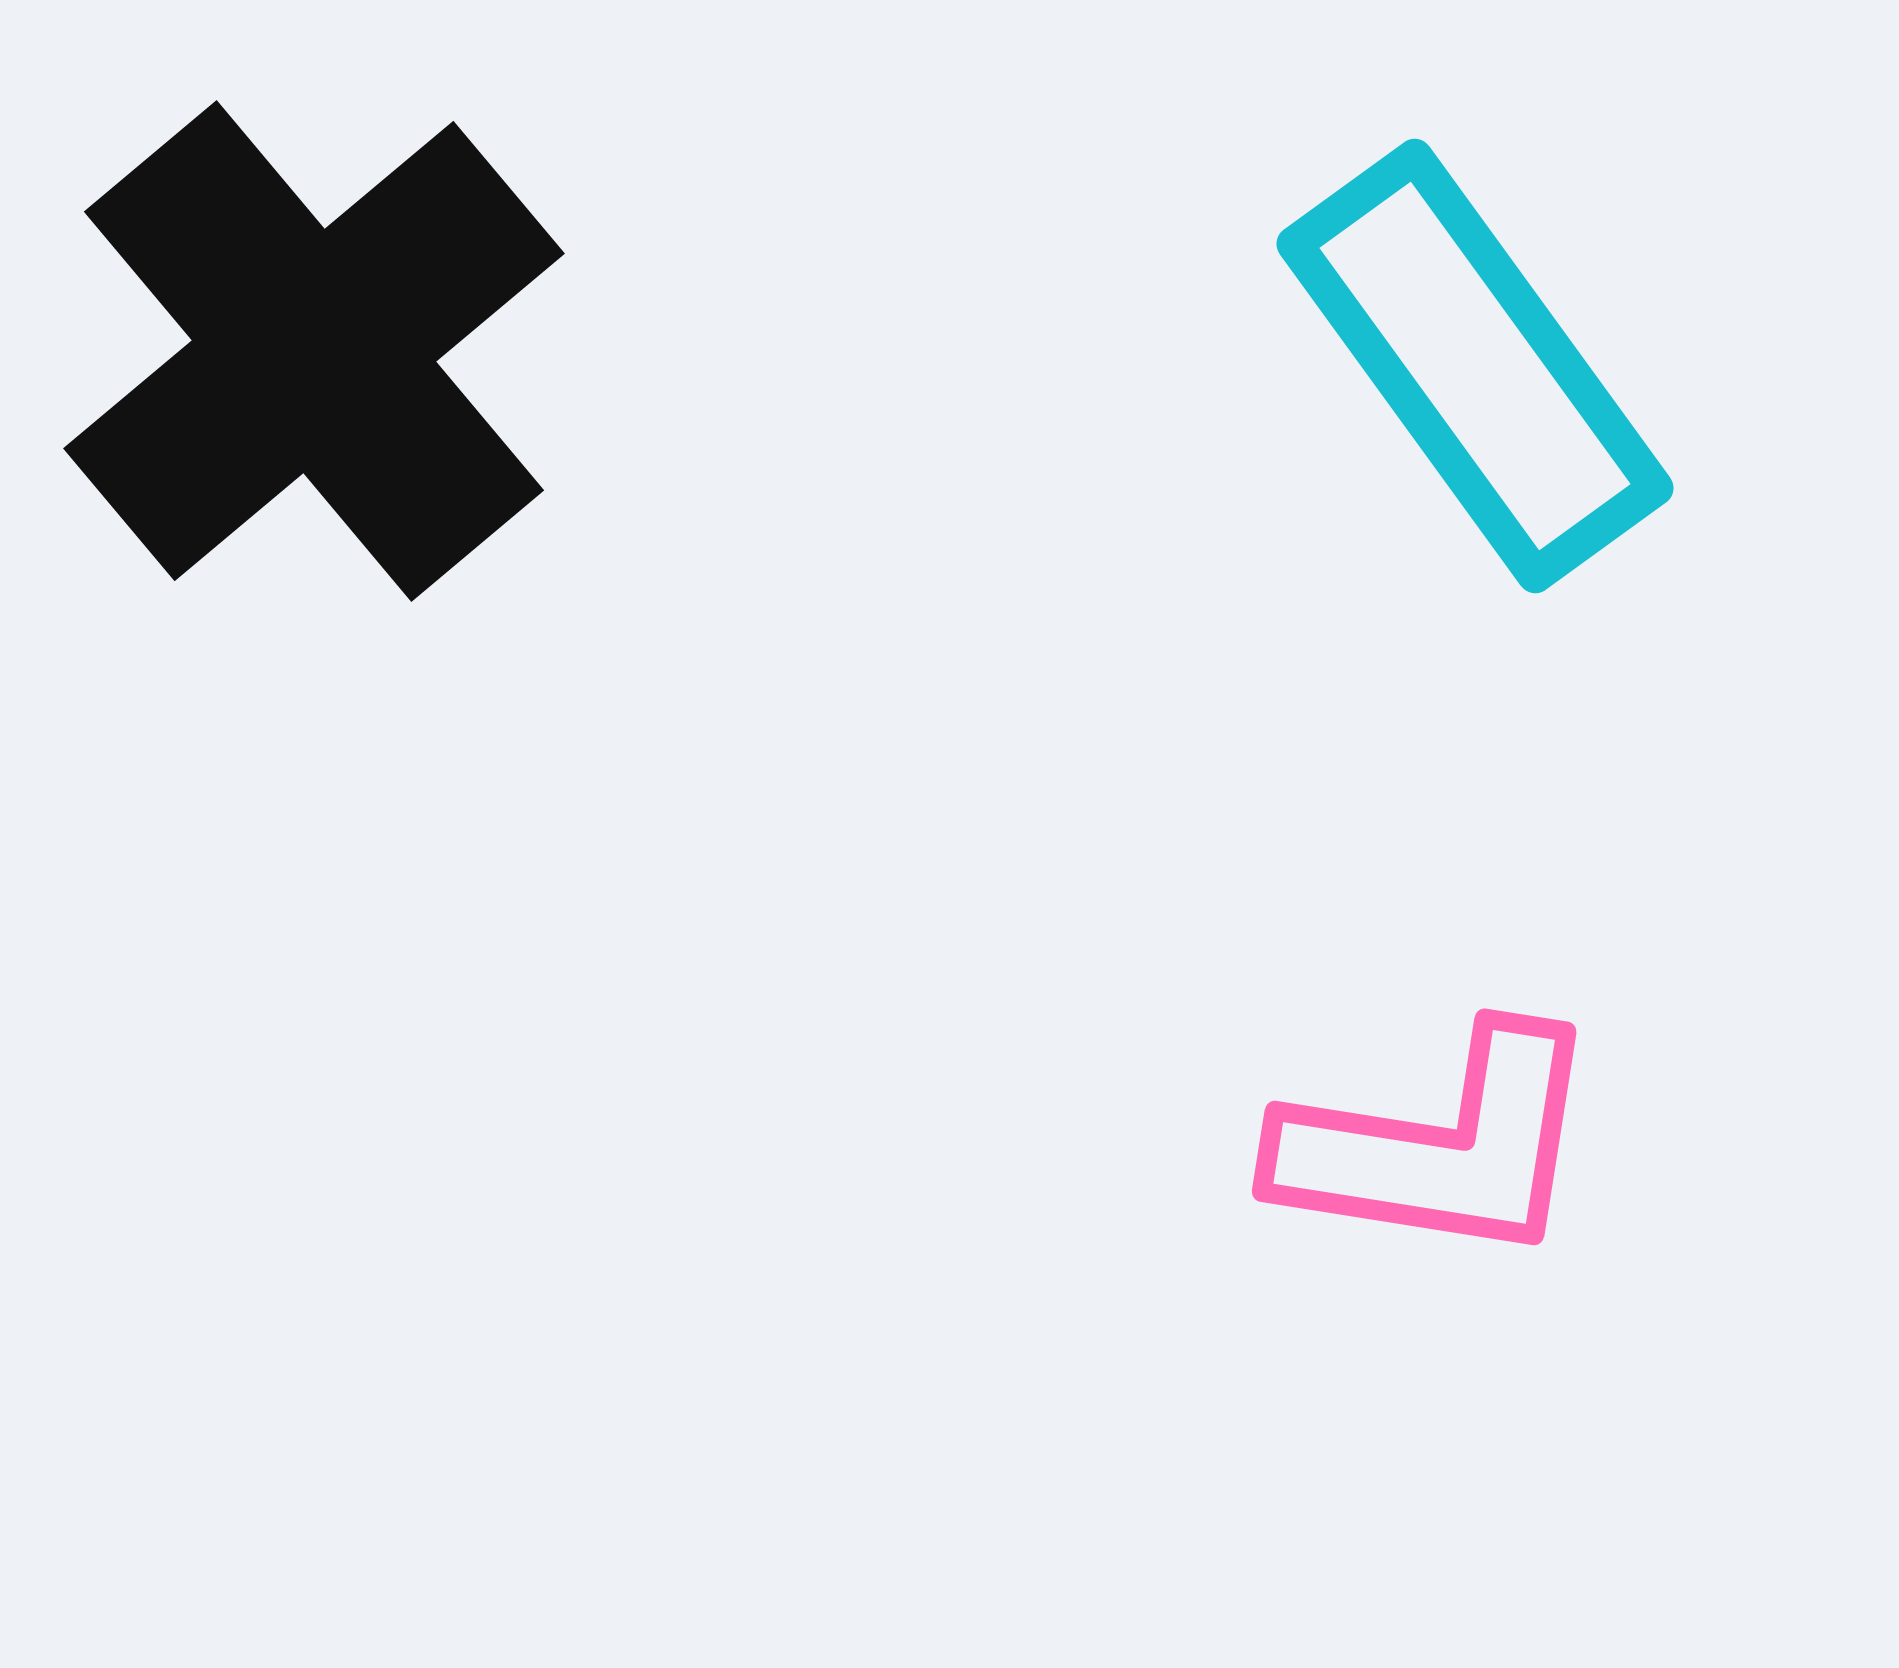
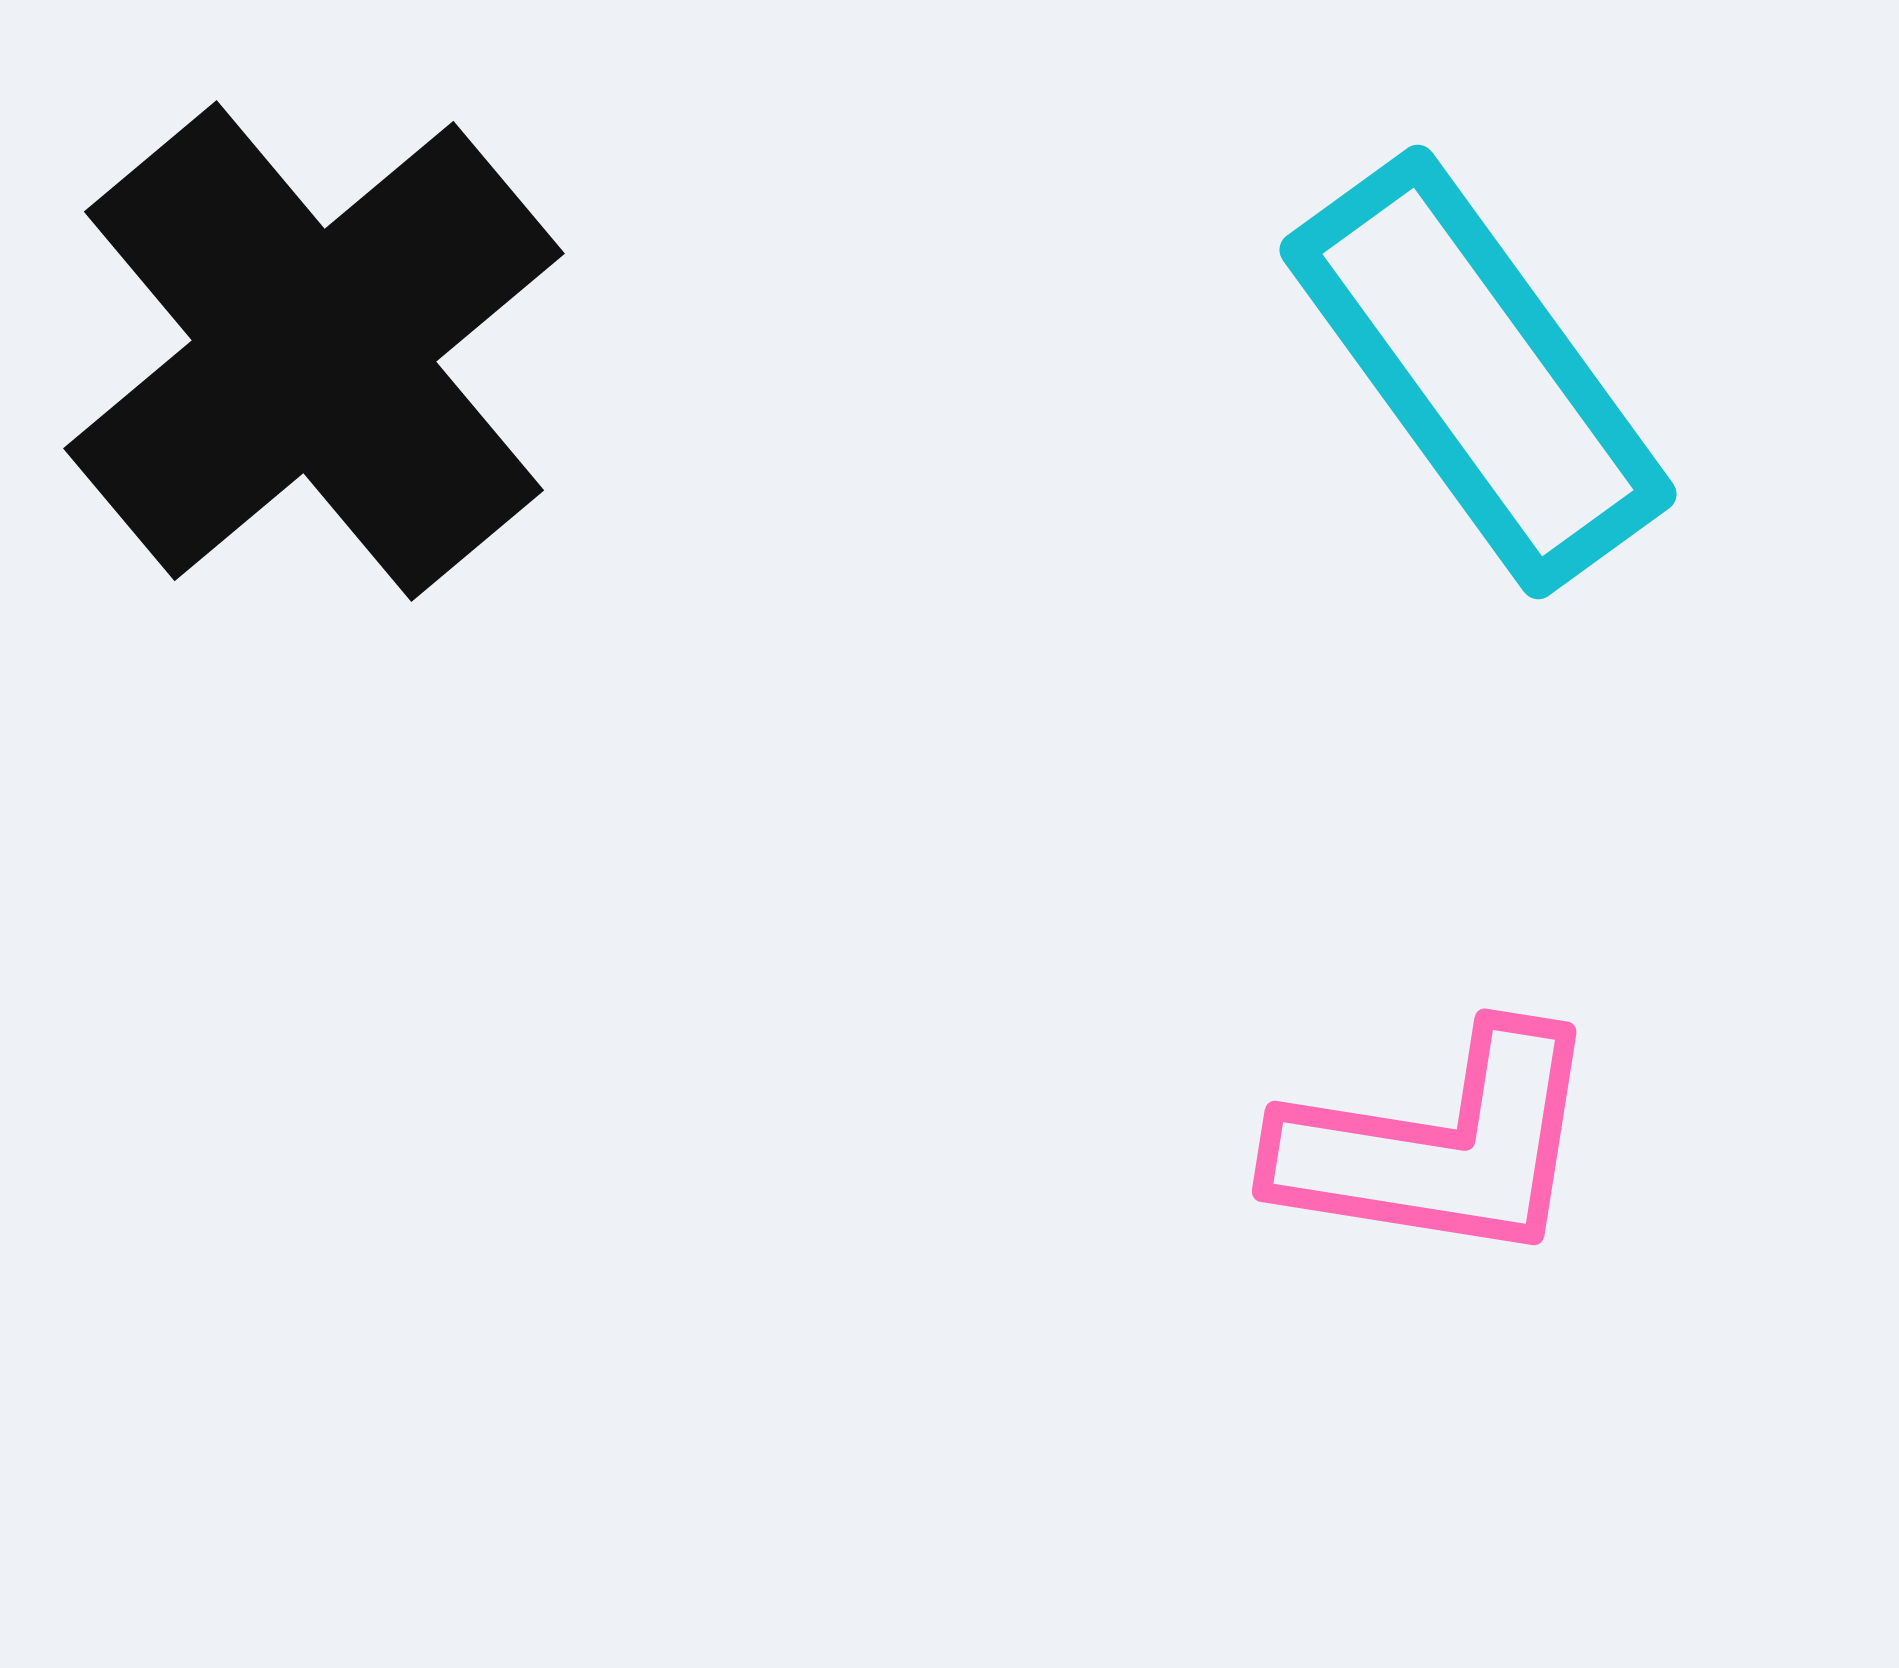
cyan rectangle: moved 3 px right, 6 px down
